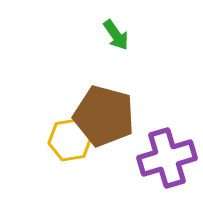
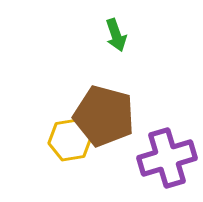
green arrow: rotated 16 degrees clockwise
